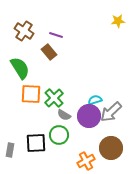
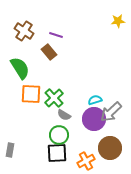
purple circle: moved 5 px right, 3 px down
black square: moved 21 px right, 10 px down
brown circle: moved 1 px left
